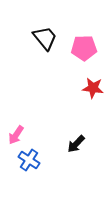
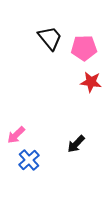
black trapezoid: moved 5 px right
red star: moved 2 px left, 6 px up
pink arrow: rotated 12 degrees clockwise
blue cross: rotated 15 degrees clockwise
